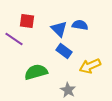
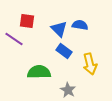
yellow arrow: moved 2 px up; rotated 80 degrees counterclockwise
green semicircle: moved 3 px right; rotated 15 degrees clockwise
